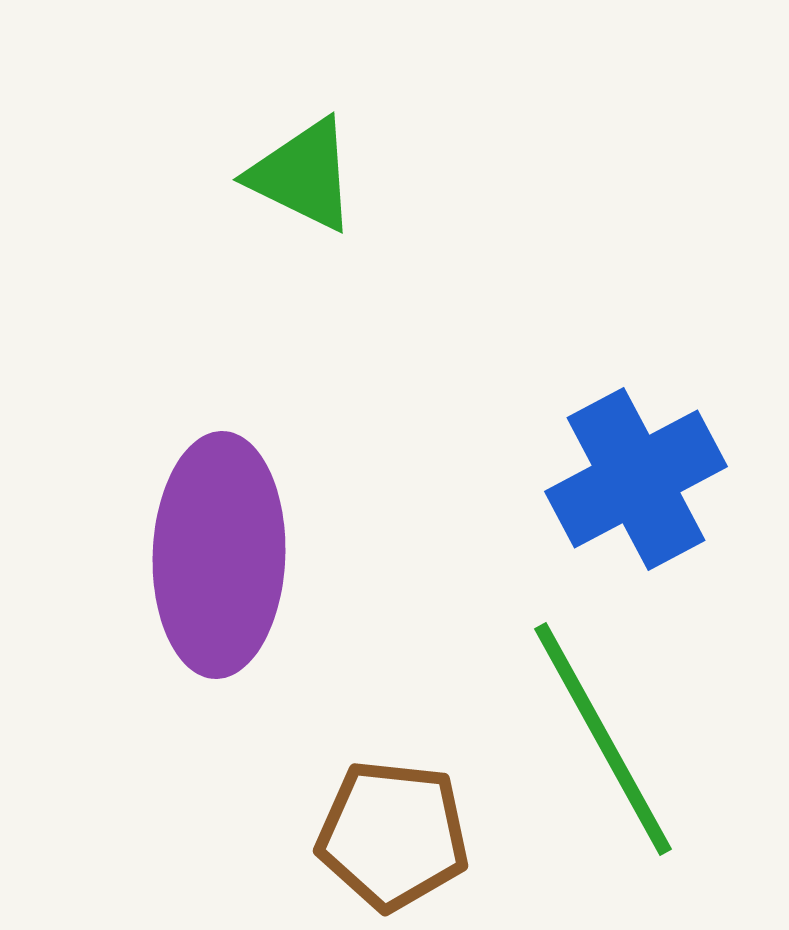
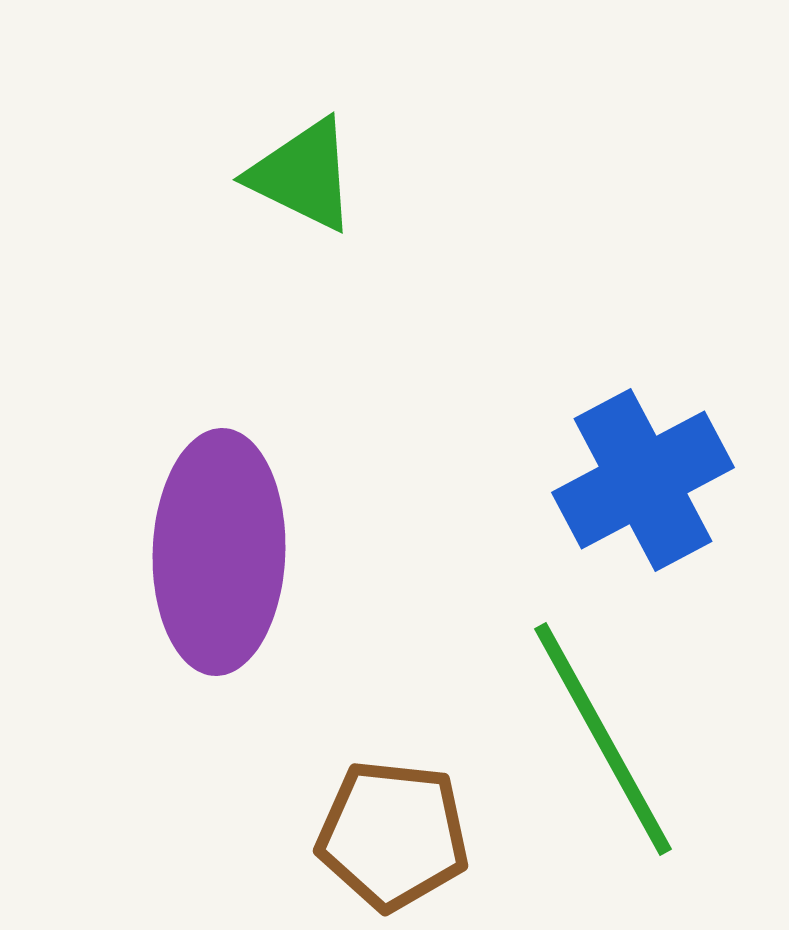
blue cross: moved 7 px right, 1 px down
purple ellipse: moved 3 px up
